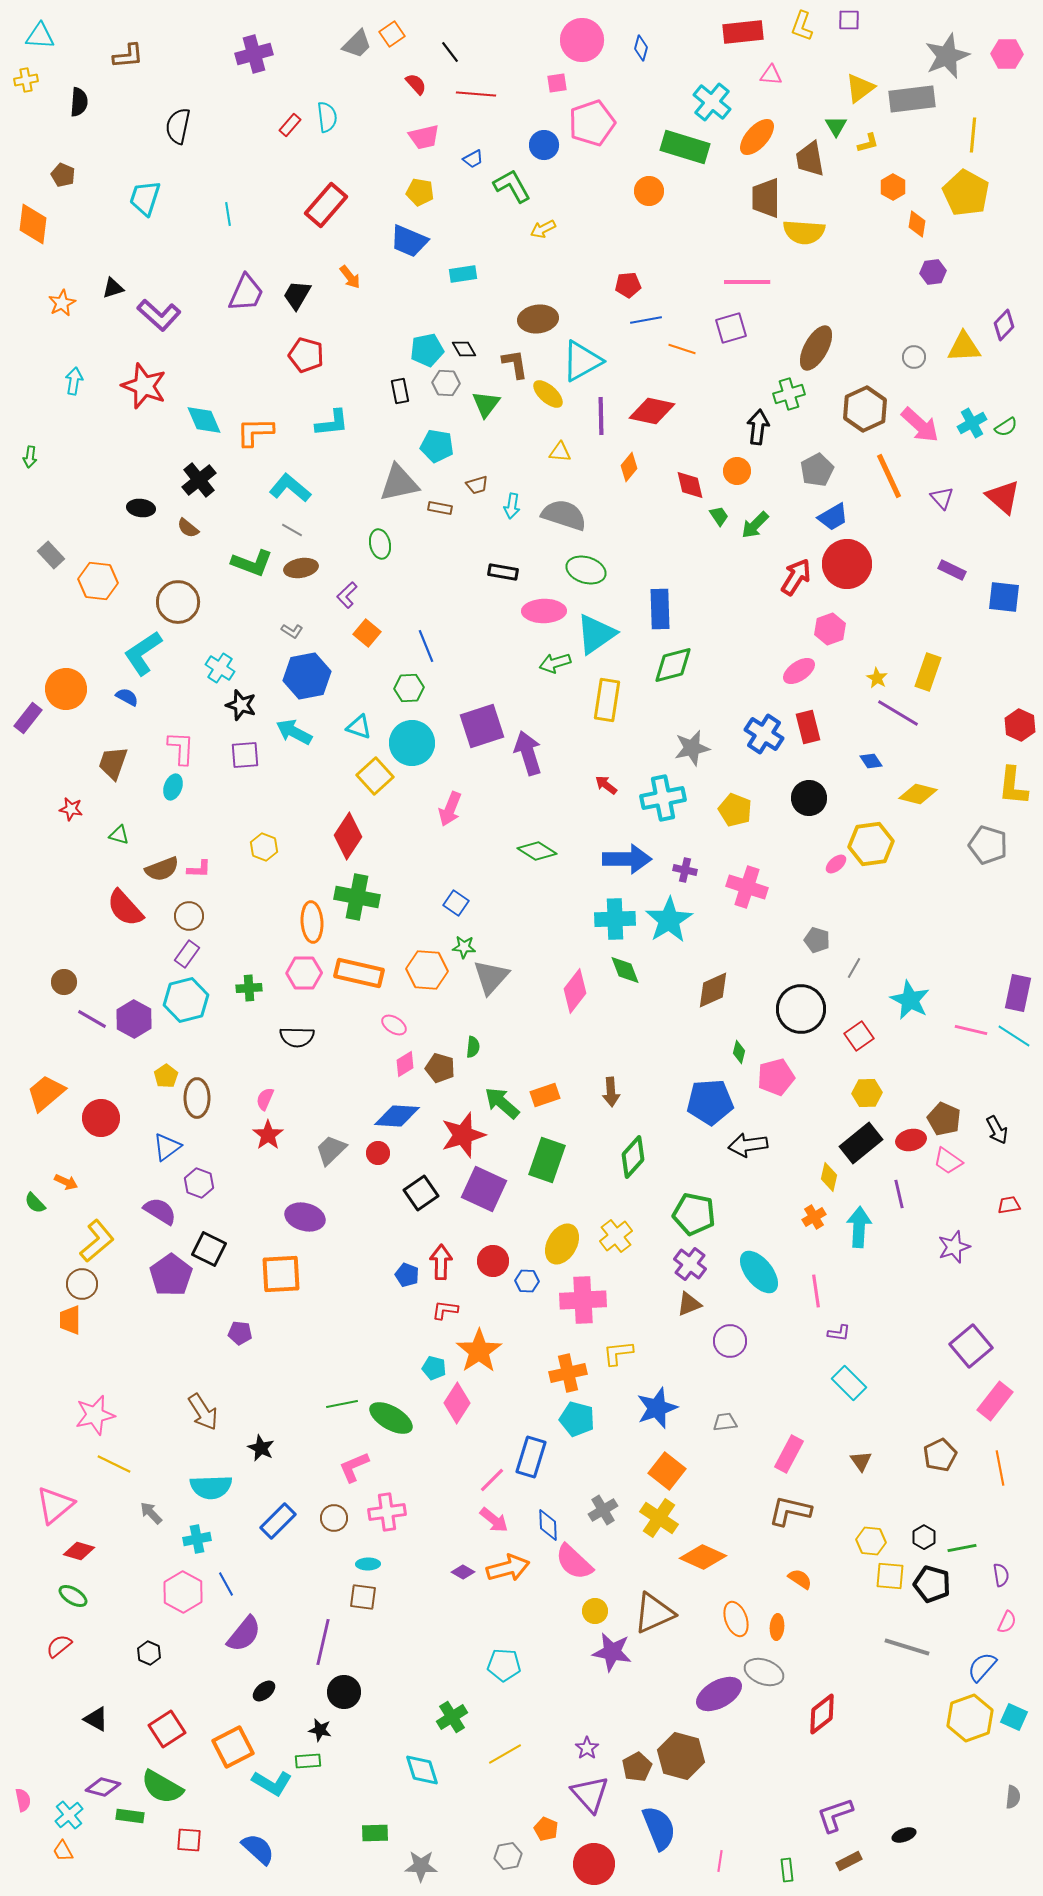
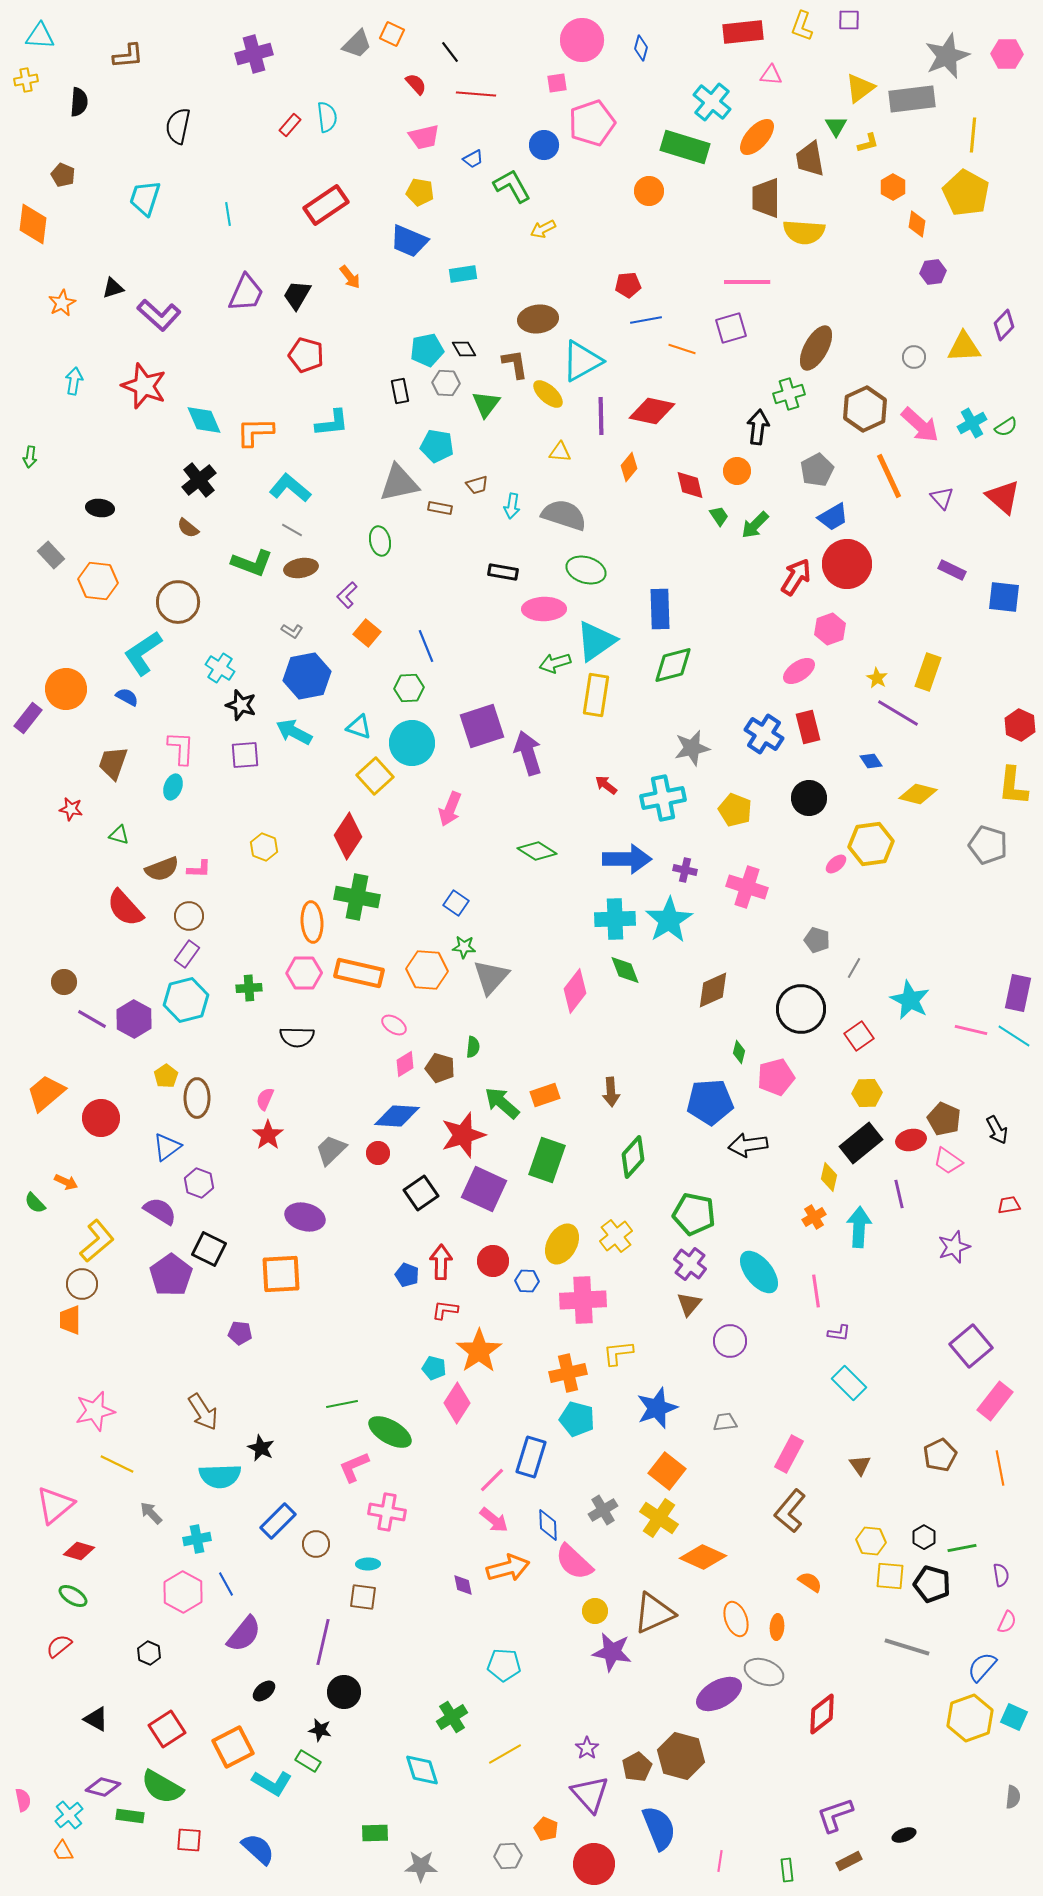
orange square at (392, 34): rotated 30 degrees counterclockwise
red rectangle at (326, 205): rotated 15 degrees clockwise
black ellipse at (141, 508): moved 41 px left
green ellipse at (380, 544): moved 3 px up
pink ellipse at (544, 611): moved 2 px up
cyan triangle at (596, 634): moved 7 px down
yellow rectangle at (607, 700): moved 11 px left, 5 px up
brown triangle at (689, 1304): rotated 28 degrees counterclockwise
pink star at (95, 1415): moved 4 px up
green ellipse at (391, 1418): moved 1 px left, 14 px down
brown triangle at (861, 1461): moved 1 px left, 4 px down
yellow line at (114, 1464): moved 3 px right
cyan semicircle at (211, 1487): moved 9 px right, 11 px up
brown L-shape at (790, 1511): rotated 63 degrees counterclockwise
pink cross at (387, 1512): rotated 18 degrees clockwise
brown circle at (334, 1518): moved 18 px left, 26 px down
purple diamond at (463, 1572): moved 13 px down; rotated 50 degrees clockwise
orange semicircle at (800, 1579): moved 10 px right, 3 px down
green rectangle at (308, 1761): rotated 35 degrees clockwise
gray hexagon at (508, 1856): rotated 8 degrees clockwise
